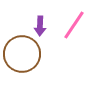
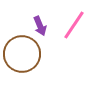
purple arrow: rotated 24 degrees counterclockwise
